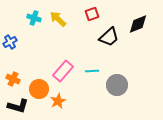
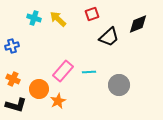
blue cross: moved 2 px right, 4 px down; rotated 16 degrees clockwise
cyan line: moved 3 px left, 1 px down
gray circle: moved 2 px right
black L-shape: moved 2 px left, 1 px up
